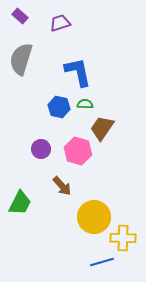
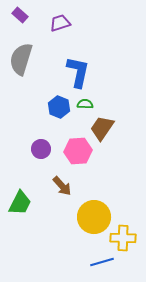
purple rectangle: moved 1 px up
blue L-shape: rotated 24 degrees clockwise
blue hexagon: rotated 10 degrees clockwise
pink hexagon: rotated 20 degrees counterclockwise
